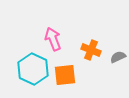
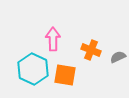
pink arrow: rotated 20 degrees clockwise
orange square: rotated 15 degrees clockwise
